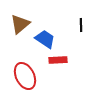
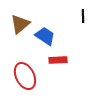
black line: moved 2 px right, 9 px up
blue trapezoid: moved 3 px up
